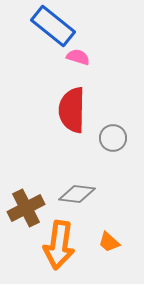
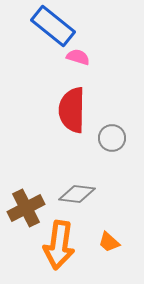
gray circle: moved 1 px left
